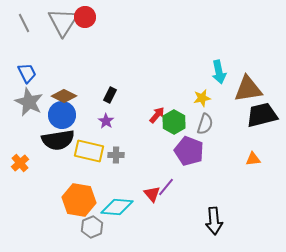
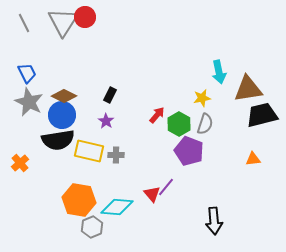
green hexagon: moved 5 px right, 2 px down
